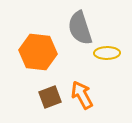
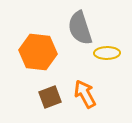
orange arrow: moved 3 px right, 1 px up
